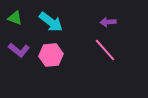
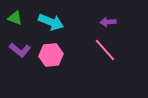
cyan arrow: rotated 15 degrees counterclockwise
purple L-shape: moved 1 px right
